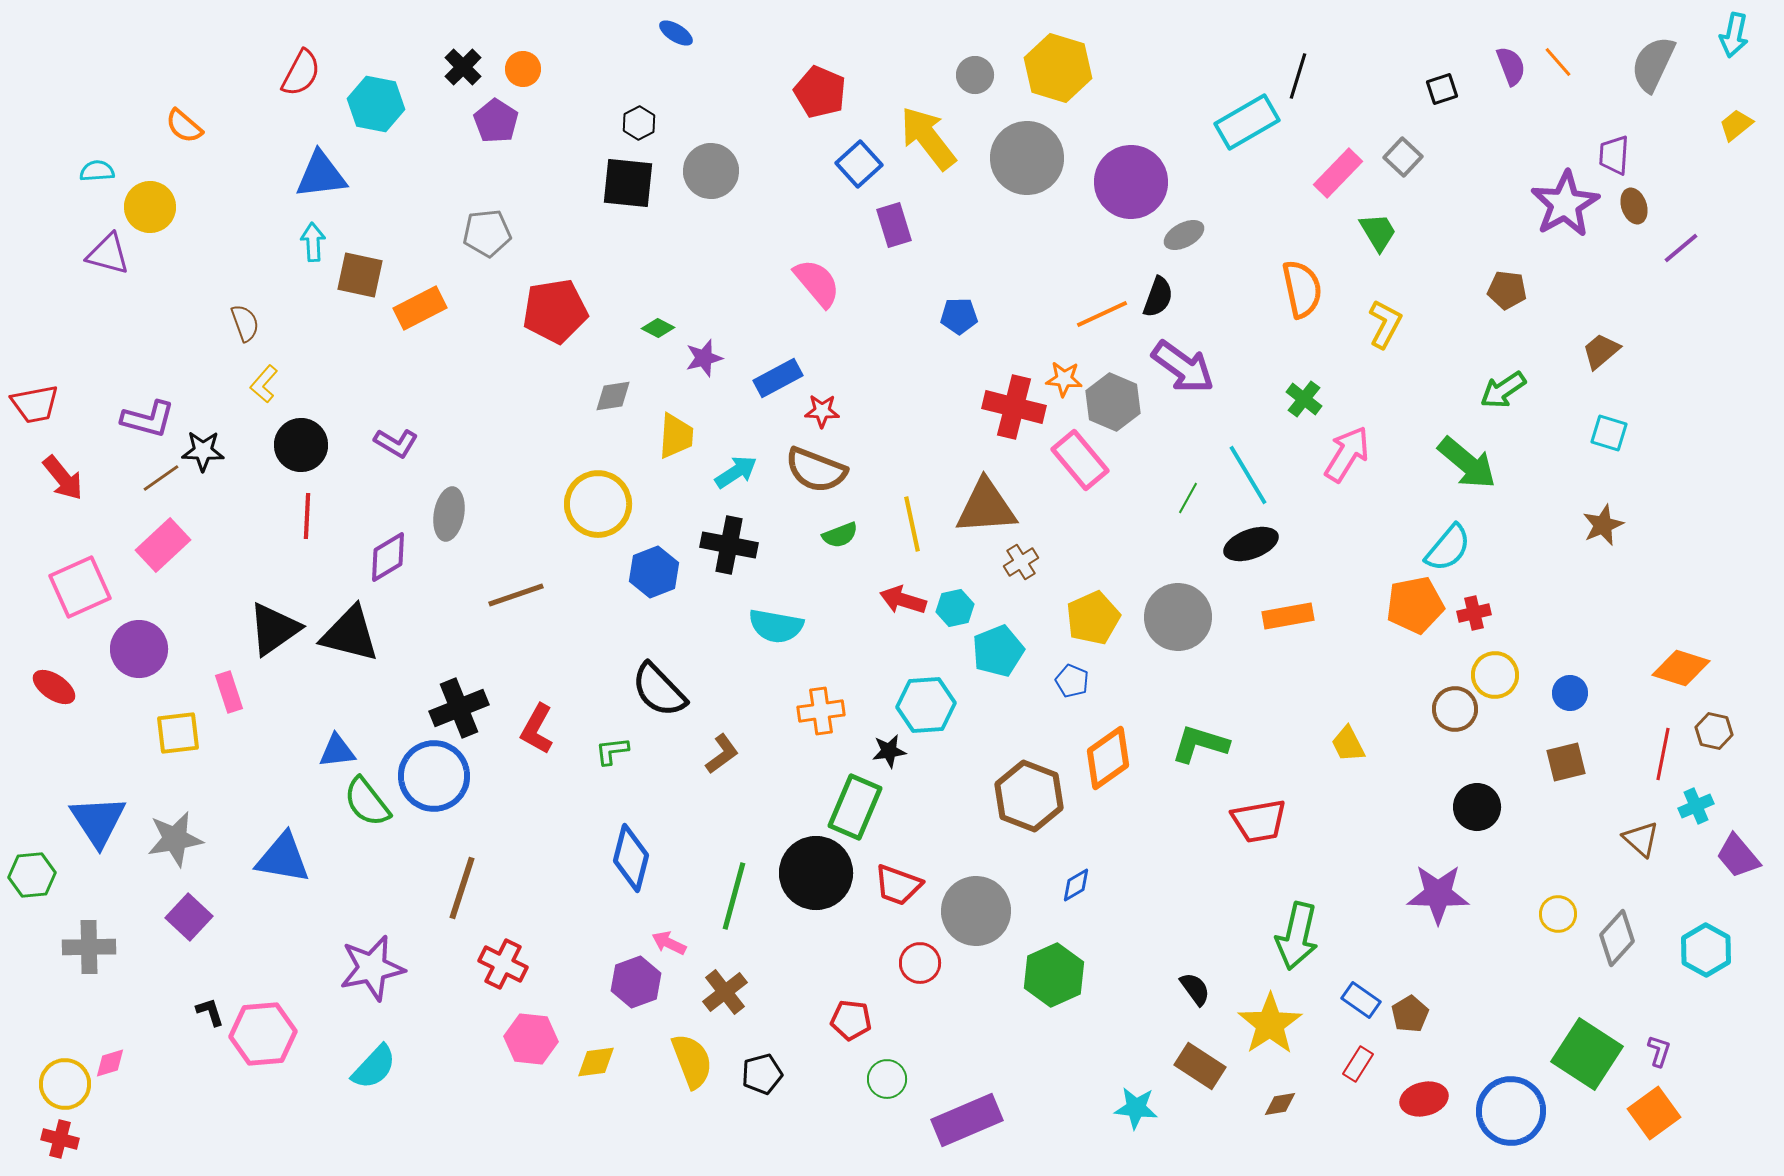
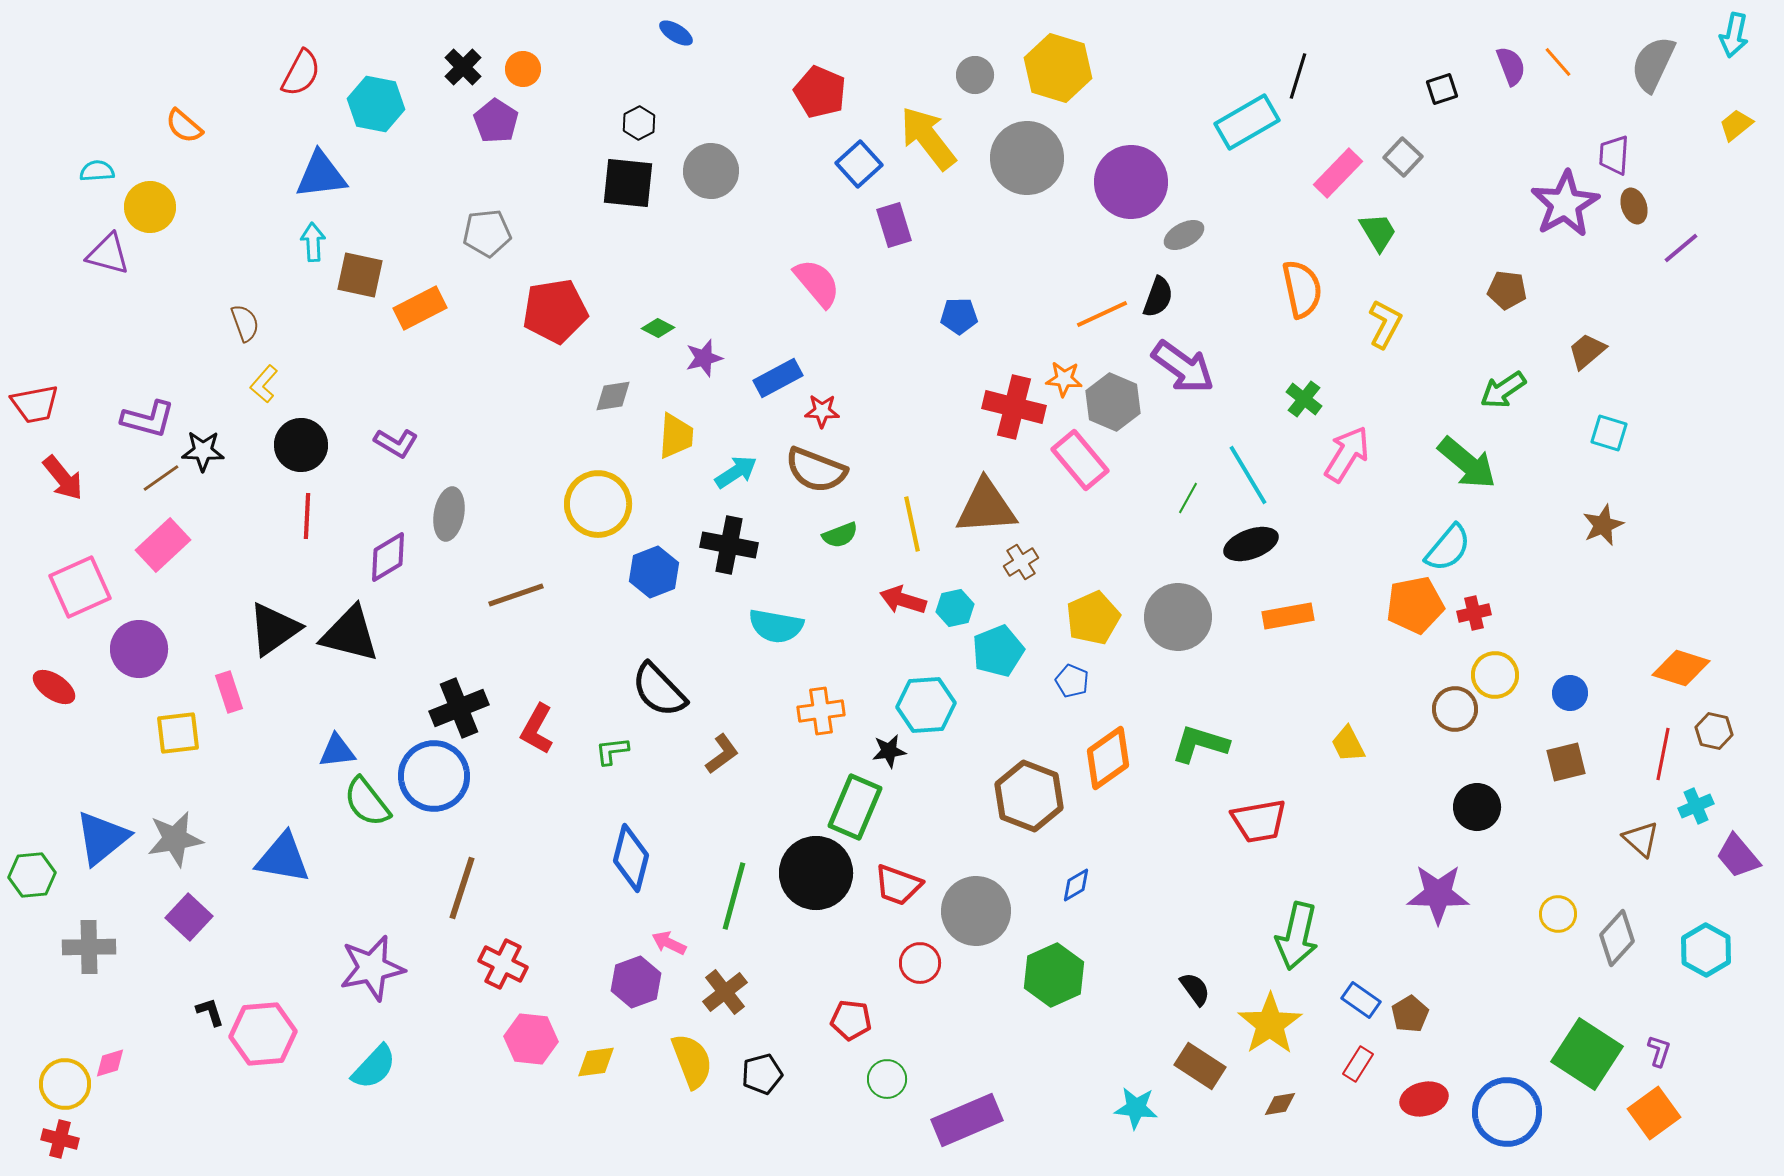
brown trapezoid at (1601, 351): moved 14 px left
blue triangle at (98, 821): moved 4 px right, 17 px down; rotated 24 degrees clockwise
blue circle at (1511, 1111): moved 4 px left, 1 px down
